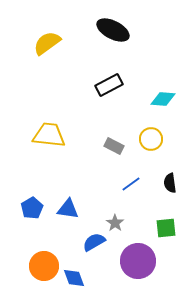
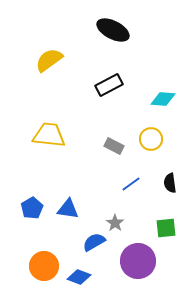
yellow semicircle: moved 2 px right, 17 px down
blue diamond: moved 5 px right, 1 px up; rotated 50 degrees counterclockwise
